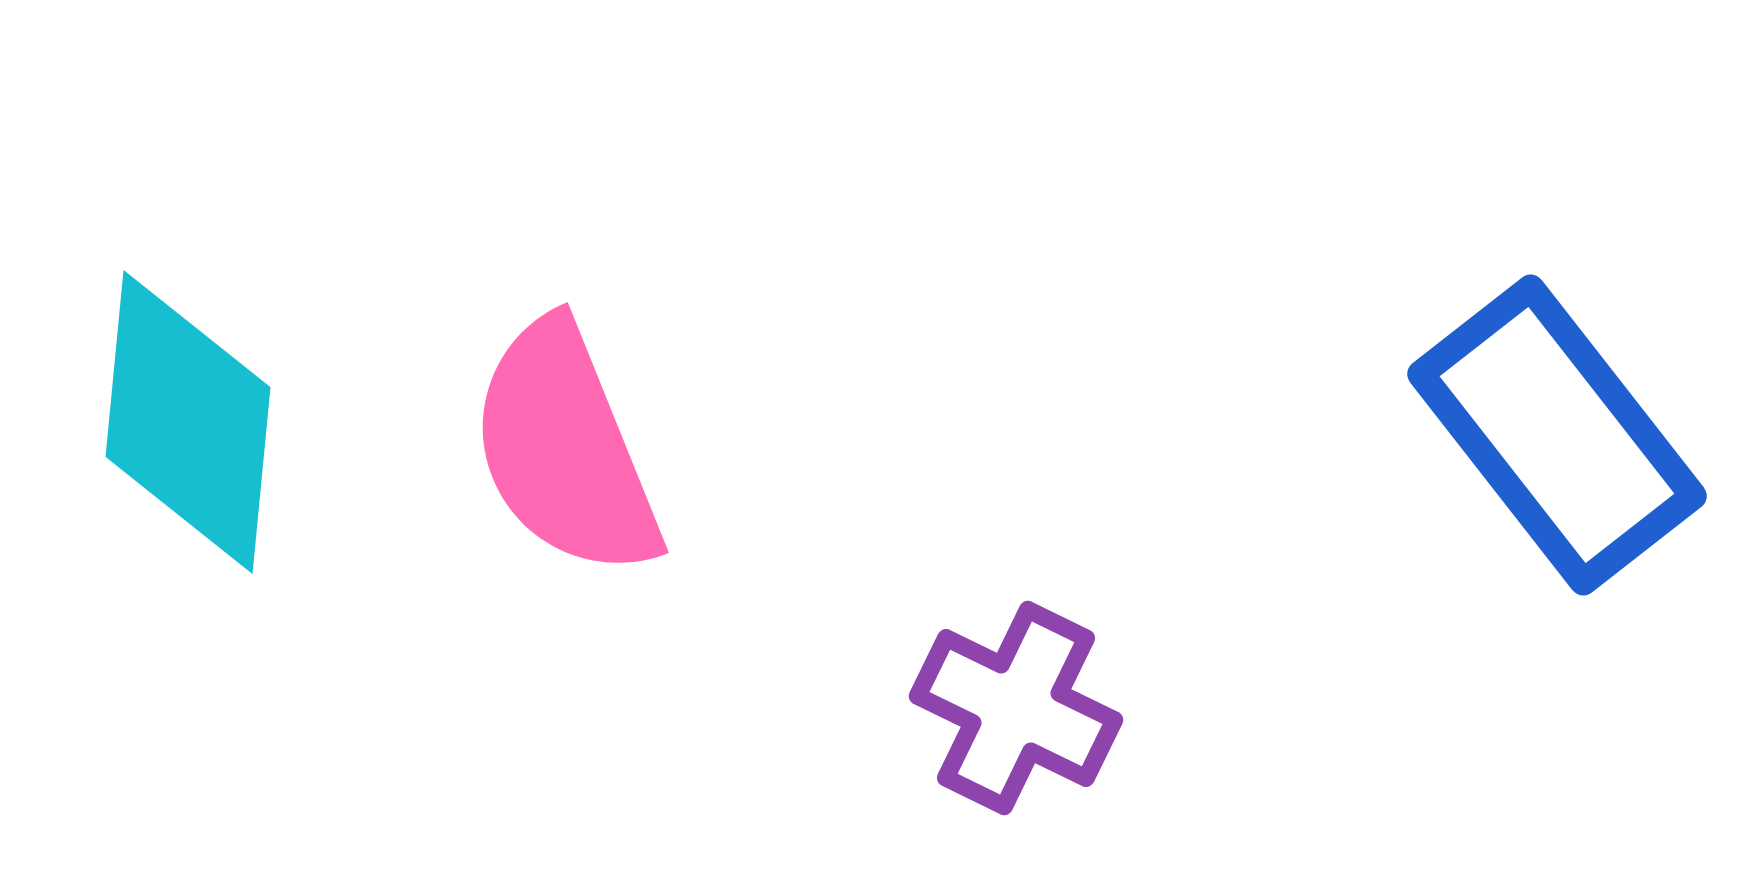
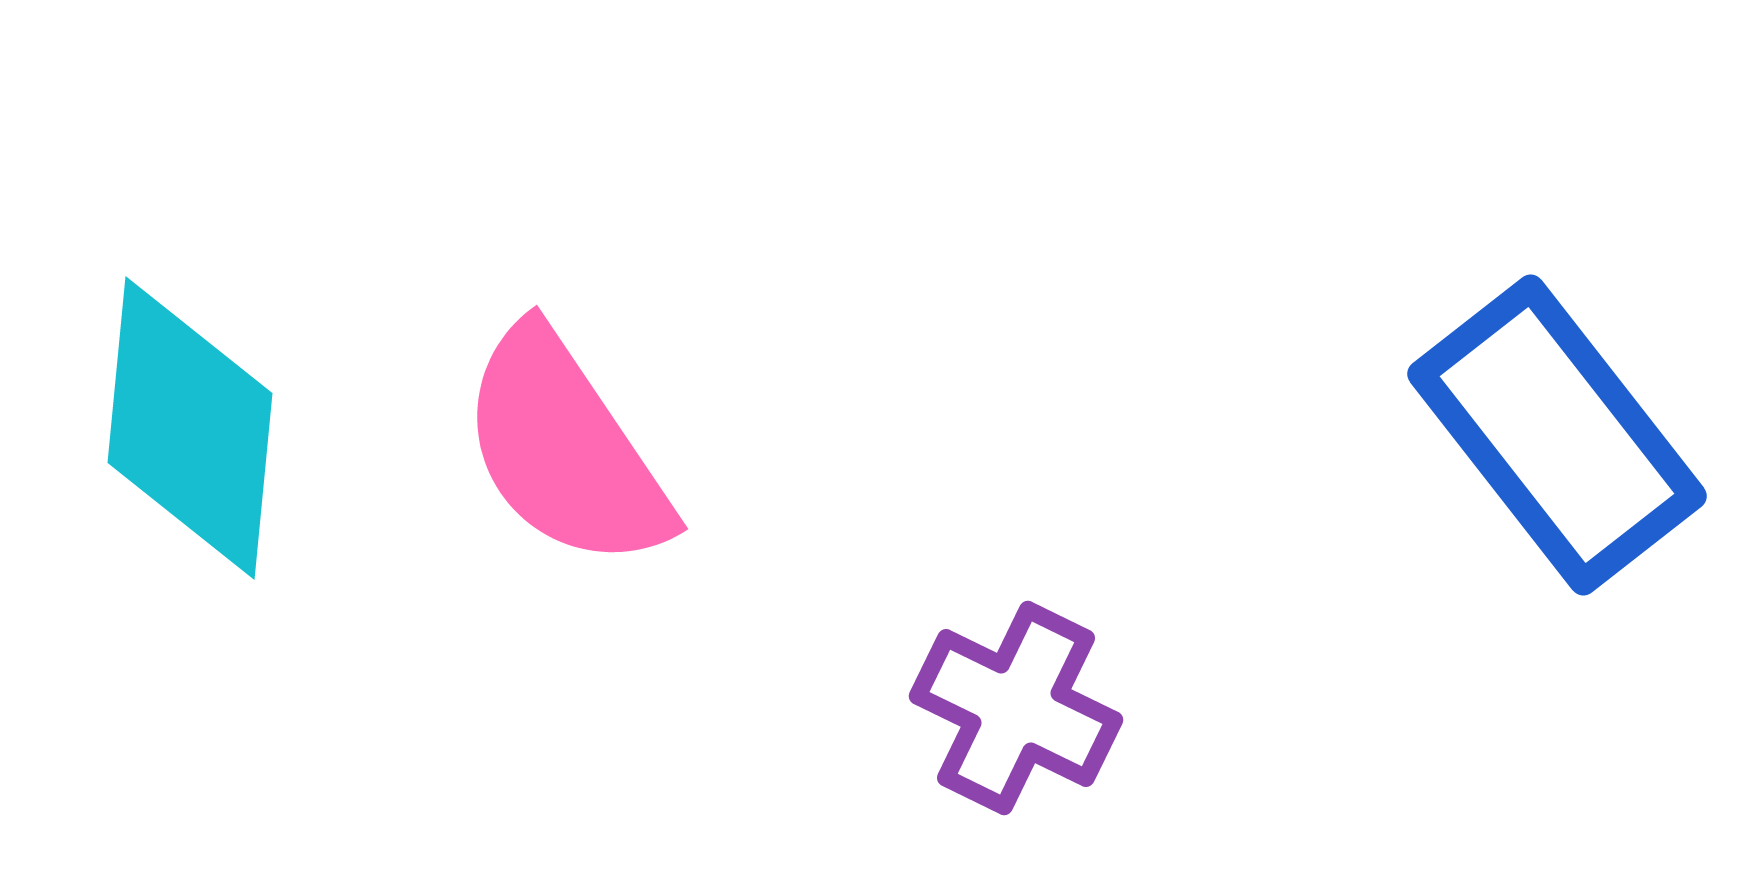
cyan diamond: moved 2 px right, 6 px down
pink semicircle: rotated 12 degrees counterclockwise
